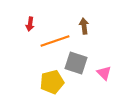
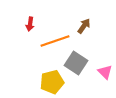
brown arrow: rotated 42 degrees clockwise
gray square: rotated 15 degrees clockwise
pink triangle: moved 1 px right, 1 px up
